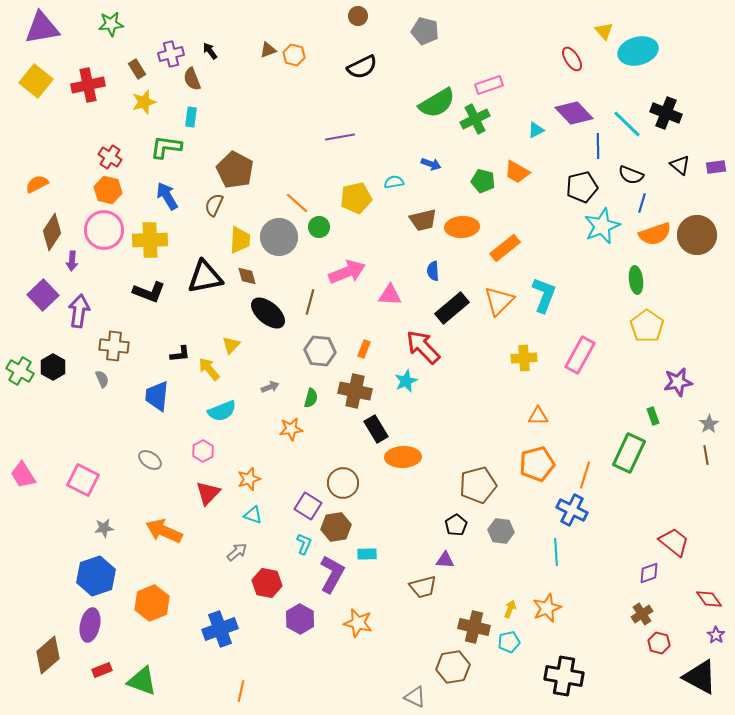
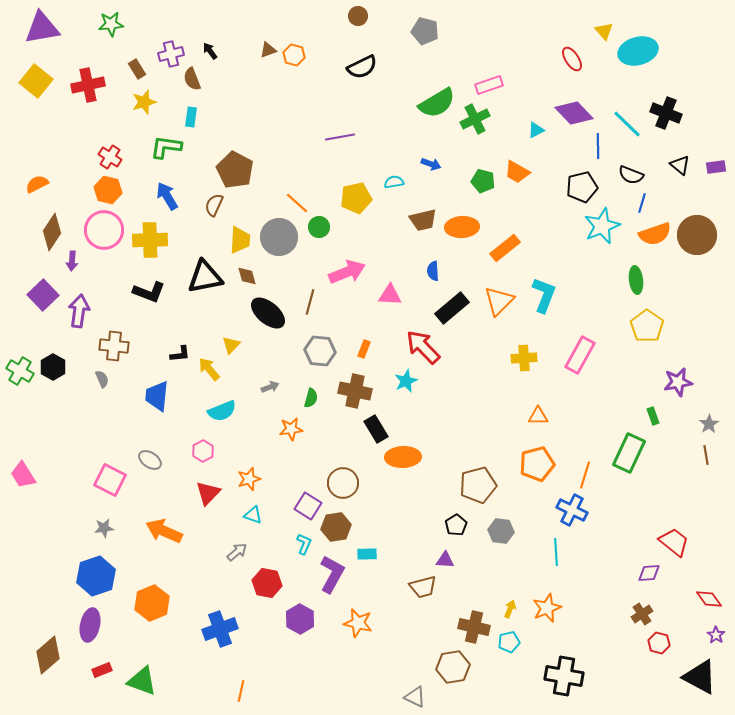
pink square at (83, 480): moved 27 px right
purple diamond at (649, 573): rotated 15 degrees clockwise
